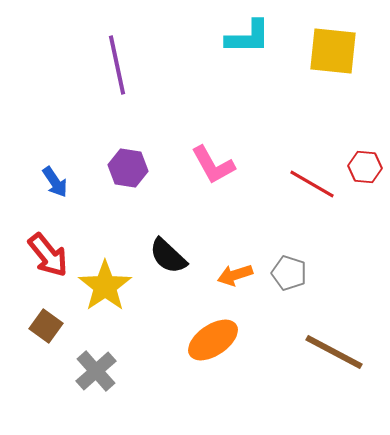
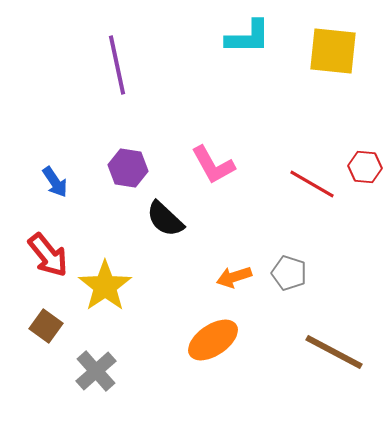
black semicircle: moved 3 px left, 37 px up
orange arrow: moved 1 px left, 2 px down
